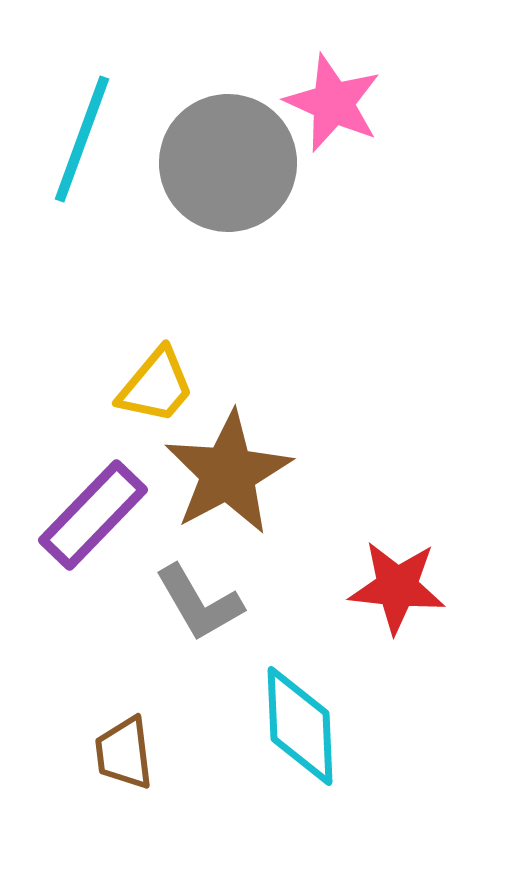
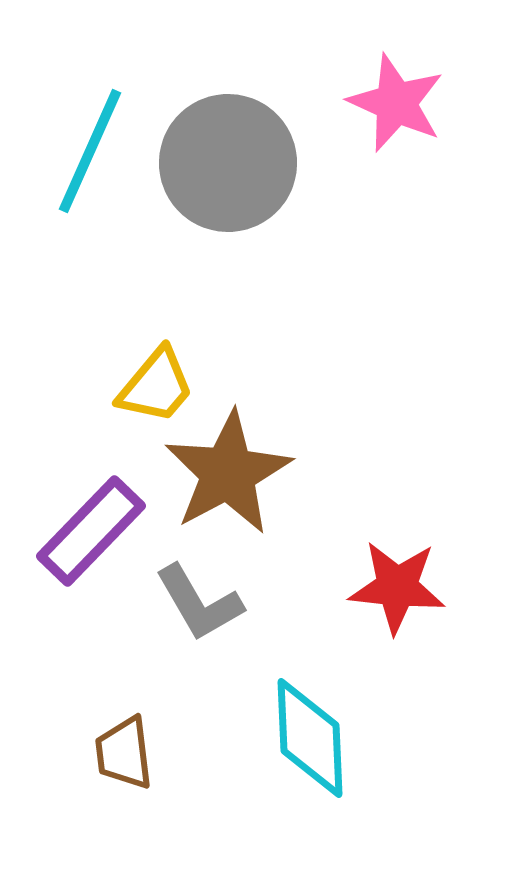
pink star: moved 63 px right
cyan line: moved 8 px right, 12 px down; rotated 4 degrees clockwise
purple rectangle: moved 2 px left, 16 px down
cyan diamond: moved 10 px right, 12 px down
